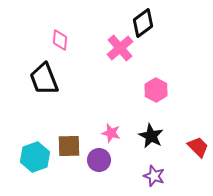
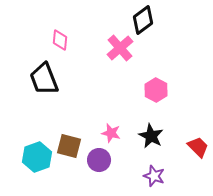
black diamond: moved 3 px up
brown square: rotated 15 degrees clockwise
cyan hexagon: moved 2 px right
